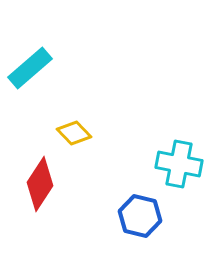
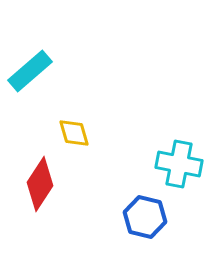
cyan rectangle: moved 3 px down
yellow diamond: rotated 28 degrees clockwise
blue hexagon: moved 5 px right, 1 px down
